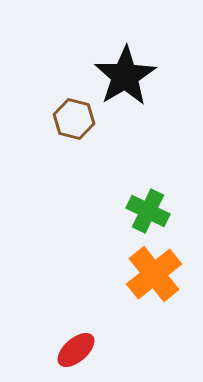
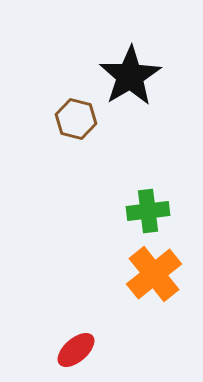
black star: moved 5 px right
brown hexagon: moved 2 px right
green cross: rotated 33 degrees counterclockwise
